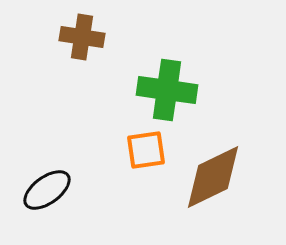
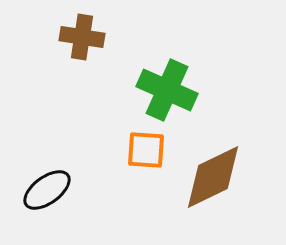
green cross: rotated 16 degrees clockwise
orange square: rotated 12 degrees clockwise
